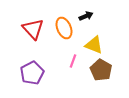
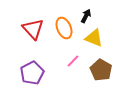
black arrow: rotated 40 degrees counterclockwise
yellow triangle: moved 7 px up
pink line: rotated 24 degrees clockwise
